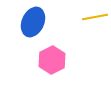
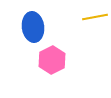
blue ellipse: moved 5 px down; rotated 32 degrees counterclockwise
